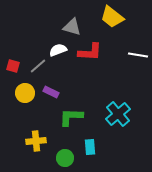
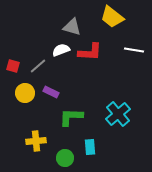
white semicircle: moved 3 px right
white line: moved 4 px left, 5 px up
